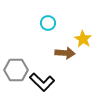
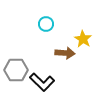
cyan circle: moved 2 px left, 1 px down
